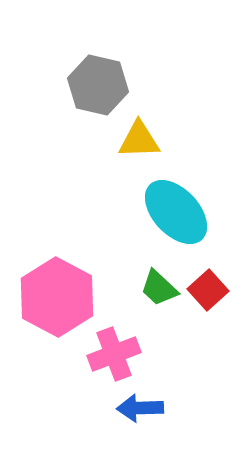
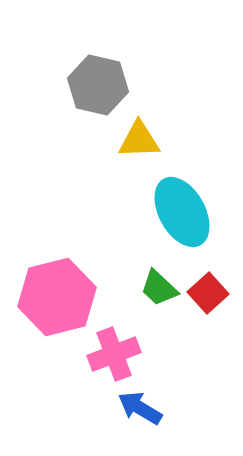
cyan ellipse: moved 6 px right; rotated 14 degrees clockwise
red square: moved 3 px down
pink hexagon: rotated 18 degrees clockwise
blue arrow: rotated 33 degrees clockwise
